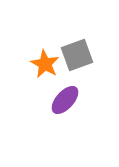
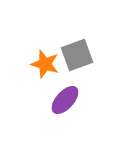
orange star: rotated 12 degrees counterclockwise
